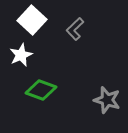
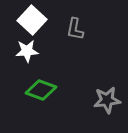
gray L-shape: rotated 35 degrees counterclockwise
white star: moved 6 px right, 4 px up; rotated 20 degrees clockwise
gray star: rotated 24 degrees counterclockwise
